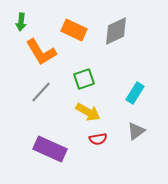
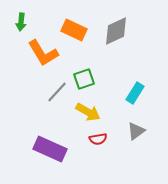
orange L-shape: moved 2 px right, 1 px down
gray line: moved 16 px right
